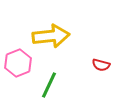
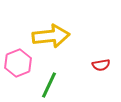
red semicircle: rotated 24 degrees counterclockwise
